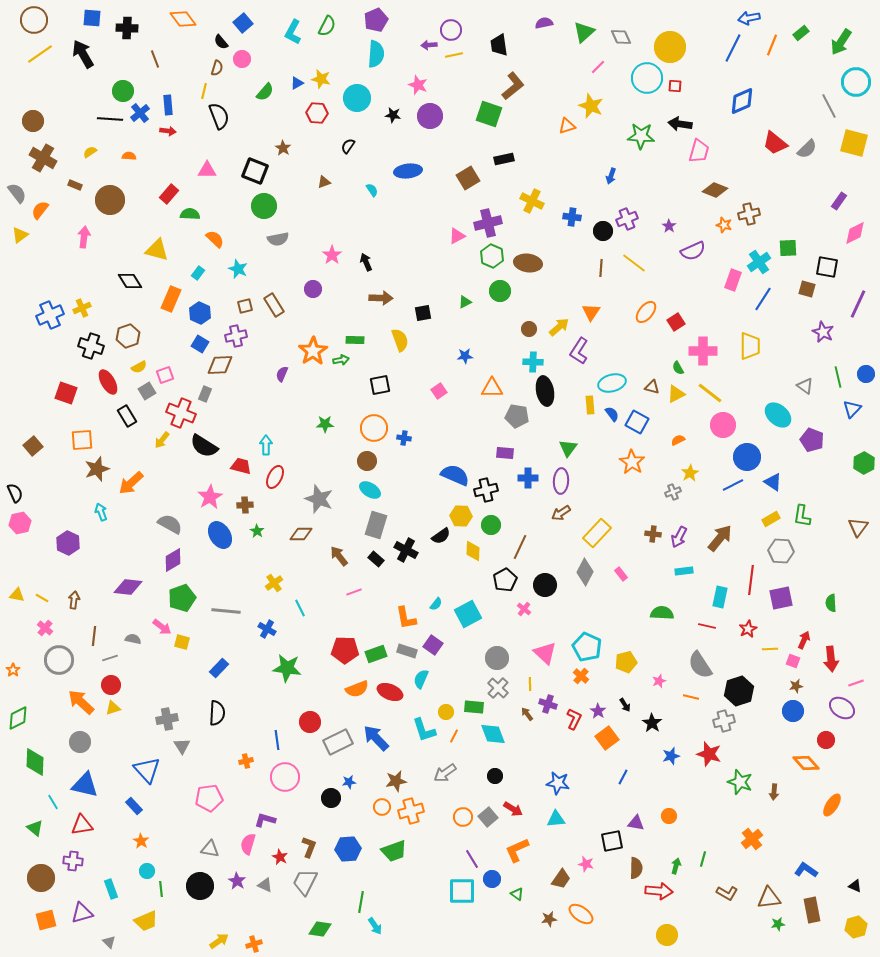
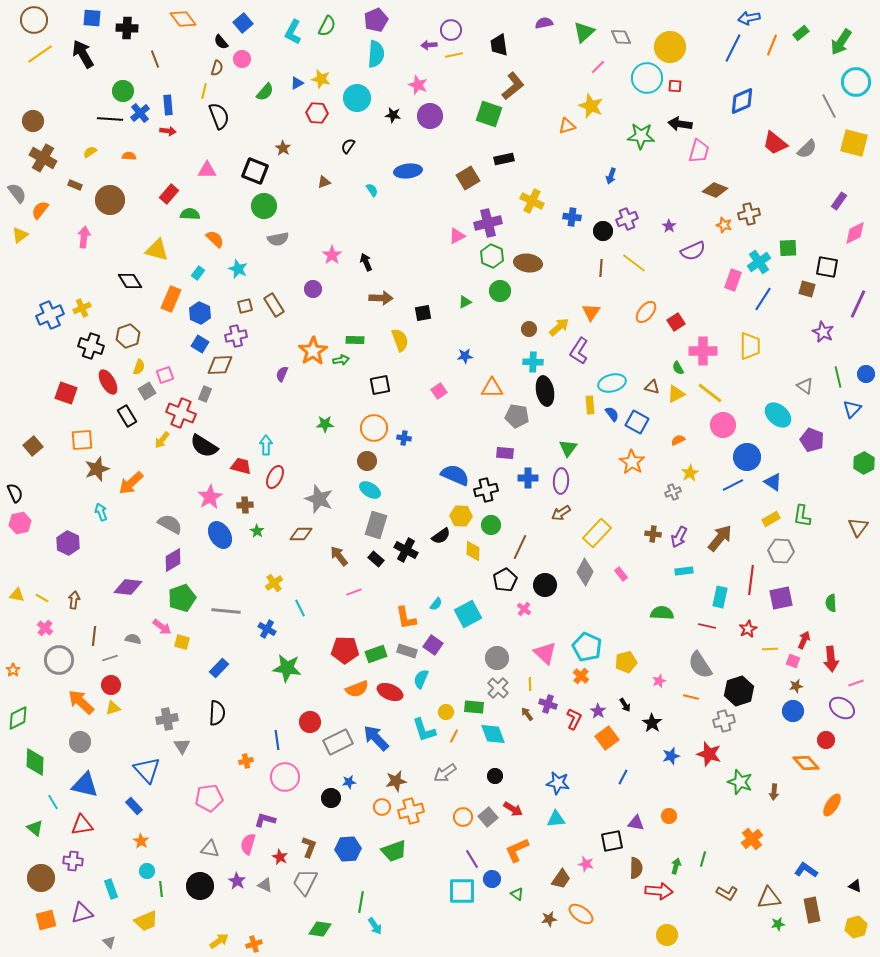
yellow semicircle at (139, 367): rotated 42 degrees counterclockwise
